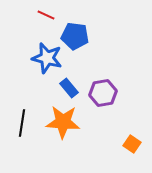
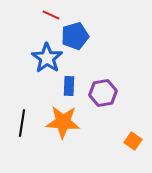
red line: moved 5 px right
blue pentagon: rotated 24 degrees counterclockwise
blue star: rotated 20 degrees clockwise
blue rectangle: moved 2 px up; rotated 42 degrees clockwise
orange square: moved 1 px right, 3 px up
